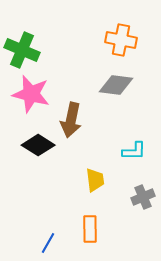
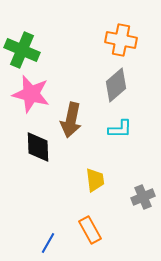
gray diamond: rotated 48 degrees counterclockwise
black diamond: moved 2 px down; rotated 56 degrees clockwise
cyan L-shape: moved 14 px left, 22 px up
orange rectangle: moved 1 px down; rotated 28 degrees counterclockwise
